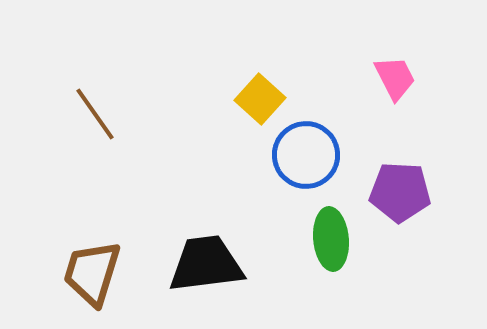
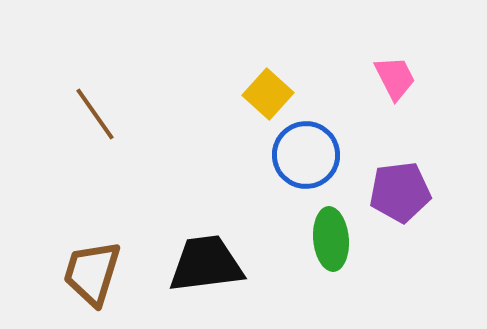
yellow square: moved 8 px right, 5 px up
purple pentagon: rotated 10 degrees counterclockwise
